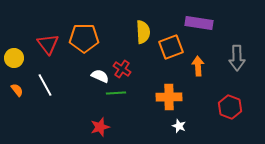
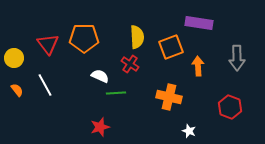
yellow semicircle: moved 6 px left, 5 px down
red cross: moved 8 px right, 5 px up
orange cross: rotated 15 degrees clockwise
white star: moved 10 px right, 5 px down
